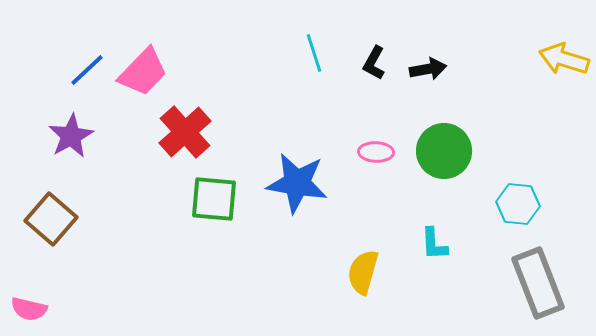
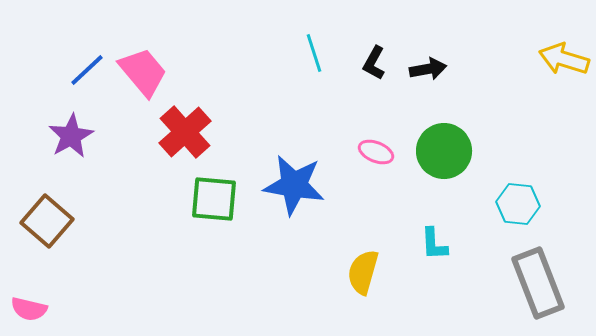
pink trapezoid: rotated 84 degrees counterclockwise
pink ellipse: rotated 20 degrees clockwise
blue star: moved 3 px left, 2 px down
brown square: moved 4 px left, 2 px down
